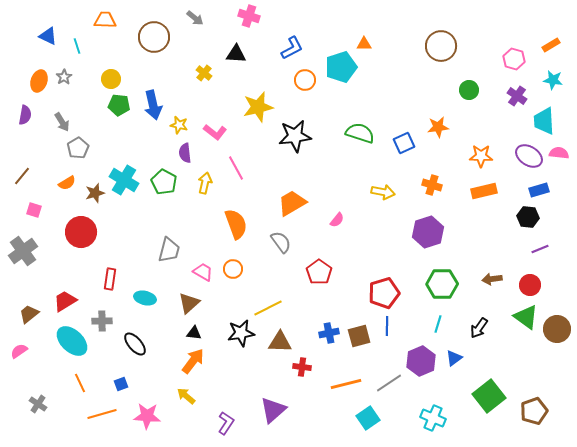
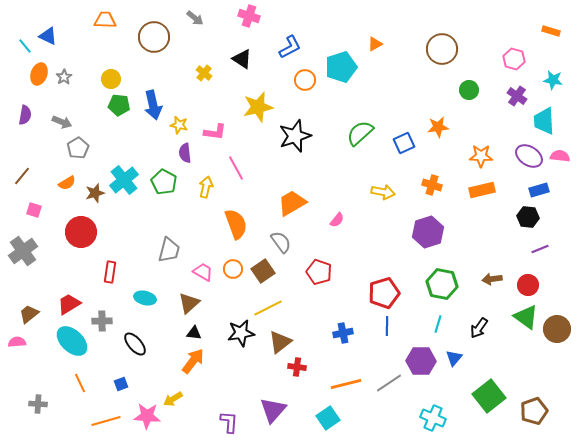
orange triangle at (364, 44): moved 11 px right; rotated 28 degrees counterclockwise
orange rectangle at (551, 45): moved 14 px up; rotated 48 degrees clockwise
cyan line at (77, 46): moved 52 px left; rotated 21 degrees counterclockwise
brown circle at (441, 46): moved 1 px right, 3 px down
blue L-shape at (292, 48): moved 2 px left, 1 px up
black triangle at (236, 54): moved 6 px right, 5 px down; rotated 30 degrees clockwise
orange ellipse at (39, 81): moved 7 px up
gray arrow at (62, 122): rotated 36 degrees counterclockwise
pink L-shape at (215, 132): rotated 30 degrees counterclockwise
green semicircle at (360, 133): rotated 60 degrees counterclockwise
black star at (295, 136): rotated 12 degrees counterclockwise
pink semicircle at (559, 153): moved 1 px right, 3 px down
cyan cross at (124, 180): rotated 20 degrees clockwise
yellow arrow at (205, 183): moved 1 px right, 4 px down
orange rectangle at (484, 191): moved 2 px left, 1 px up
red pentagon at (319, 272): rotated 15 degrees counterclockwise
red rectangle at (110, 279): moved 7 px up
green hexagon at (442, 284): rotated 12 degrees clockwise
red circle at (530, 285): moved 2 px left
red trapezoid at (65, 301): moved 4 px right, 3 px down
blue cross at (329, 333): moved 14 px right
brown square at (359, 336): moved 96 px left, 65 px up; rotated 20 degrees counterclockwise
brown triangle at (280, 342): rotated 40 degrees counterclockwise
pink semicircle at (19, 351): moved 2 px left, 9 px up; rotated 30 degrees clockwise
blue triangle at (454, 358): rotated 12 degrees counterclockwise
purple hexagon at (421, 361): rotated 24 degrees clockwise
red cross at (302, 367): moved 5 px left
yellow arrow at (186, 396): moved 13 px left, 3 px down; rotated 72 degrees counterclockwise
gray cross at (38, 404): rotated 30 degrees counterclockwise
purple triangle at (273, 410): rotated 8 degrees counterclockwise
orange line at (102, 414): moved 4 px right, 7 px down
cyan square at (368, 418): moved 40 px left
purple L-shape at (226, 423): moved 3 px right, 1 px up; rotated 30 degrees counterclockwise
